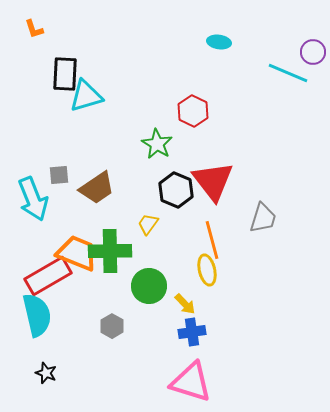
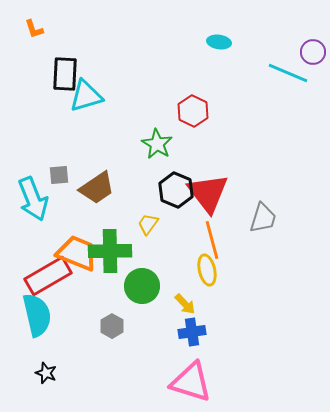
red triangle: moved 5 px left, 12 px down
green circle: moved 7 px left
